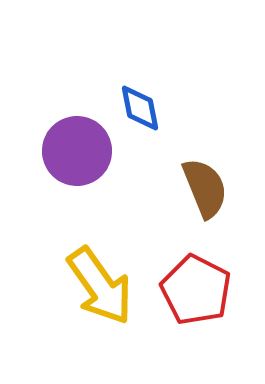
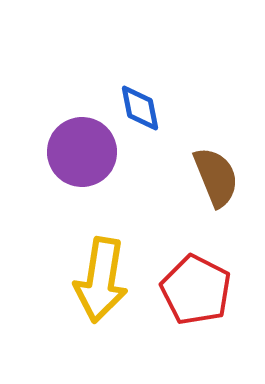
purple circle: moved 5 px right, 1 px down
brown semicircle: moved 11 px right, 11 px up
yellow arrow: moved 1 px right, 6 px up; rotated 44 degrees clockwise
